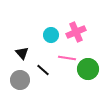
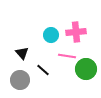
pink cross: rotated 18 degrees clockwise
pink line: moved 2 px up
green circle: moved 2 px left
